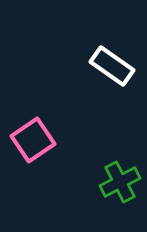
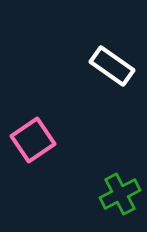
green cross: moved 12 px down
